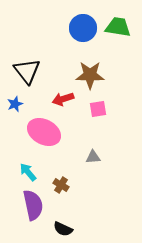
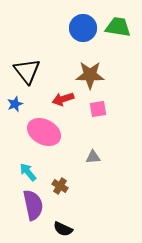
brown cross: moved 1 px left, 1 px down
